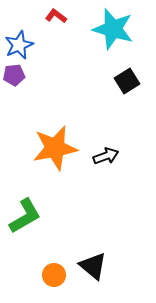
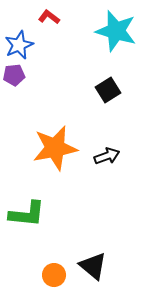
red L-shape: moved 7 px left, 1 px down
cyan star: moved 3 px right, 2 px down
black square: moved 19 px left, 9 px down
black arrow: moved 1 px right
green L-shape: moved 2 px right, 2 px up; rotated 36 degrees clockwise
